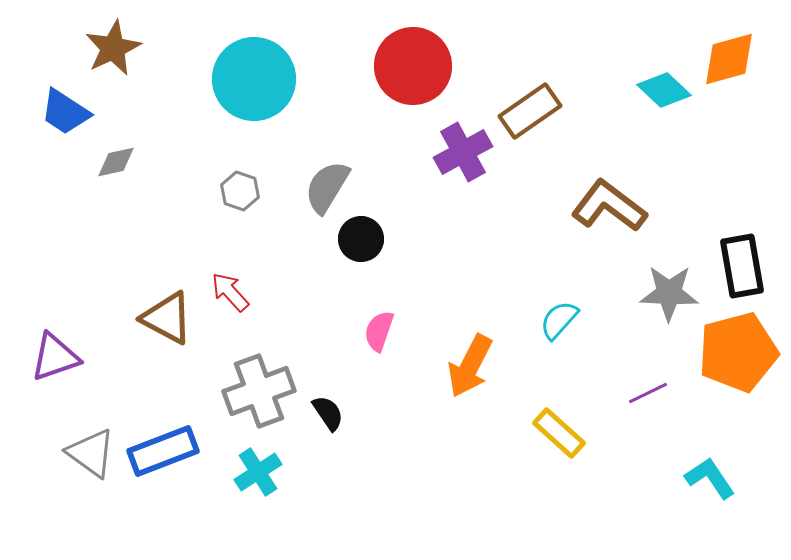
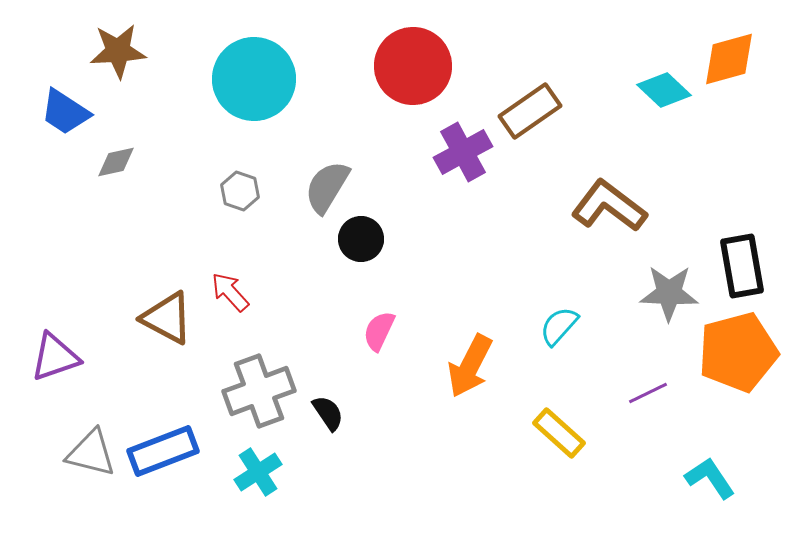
brown star: moved 5 px right, 3 px down; rotated 22 degrees clockwise
cyan semicircle: moved 6 px down
pink semicircle: rotated 6 degrees clockwise
gray triangle: rotated 22 degrees counterclockwise
